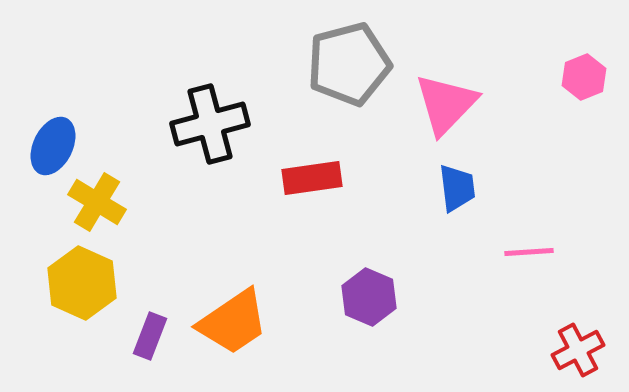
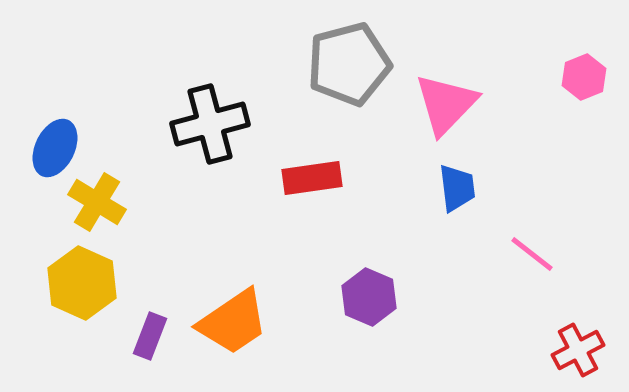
blue ellipse: moved 2 px right, 2 px down
pink line: moved 3 px right, 2 px down; rotated 42 degrees clockwise
